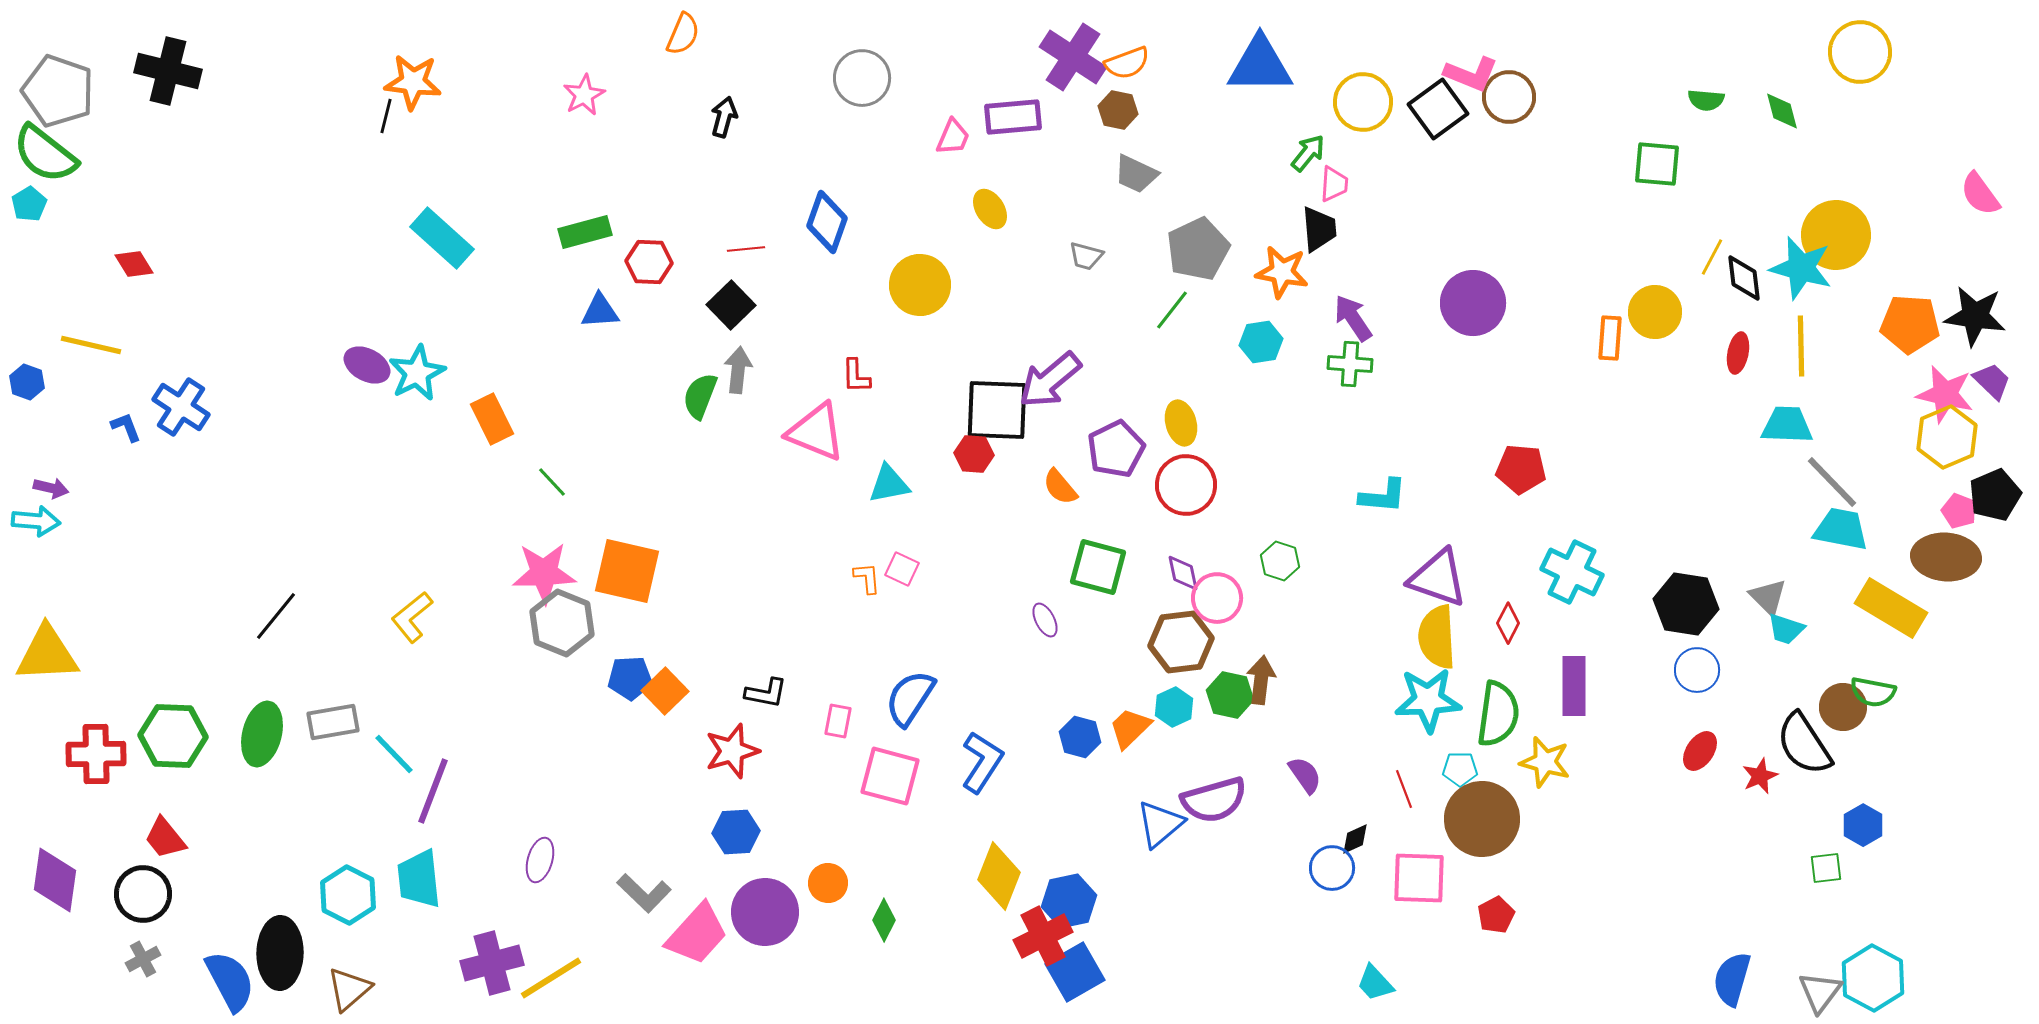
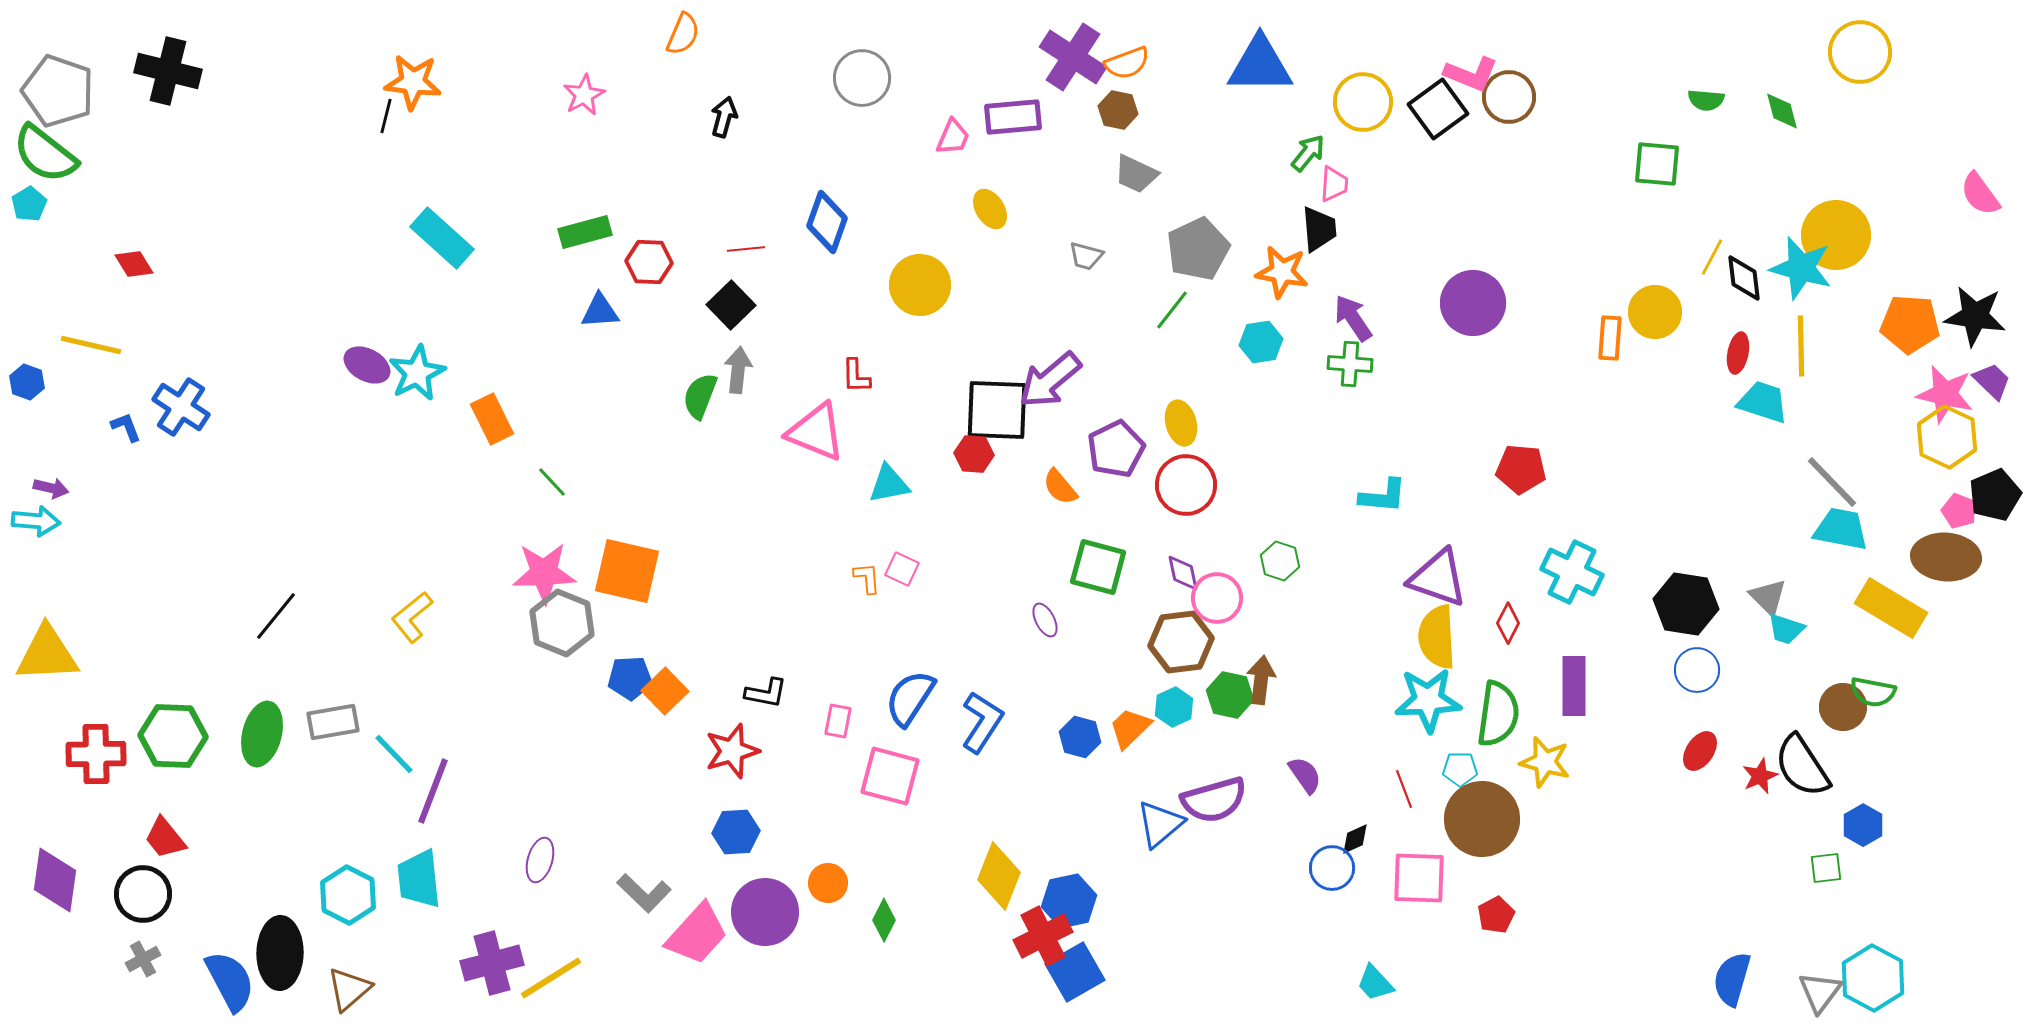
cyan trapezoid at (1787, 425): moved 24 px left, 23 px up; rotated 16 degrees clockwise
yellow hexagon at (1947, 437): rotated 12 degrees counterclockwise
black semicircle at (1804, 744): moved 2 px left, 22 px down
blue L-shape at (982, 762): moved 40 px up
